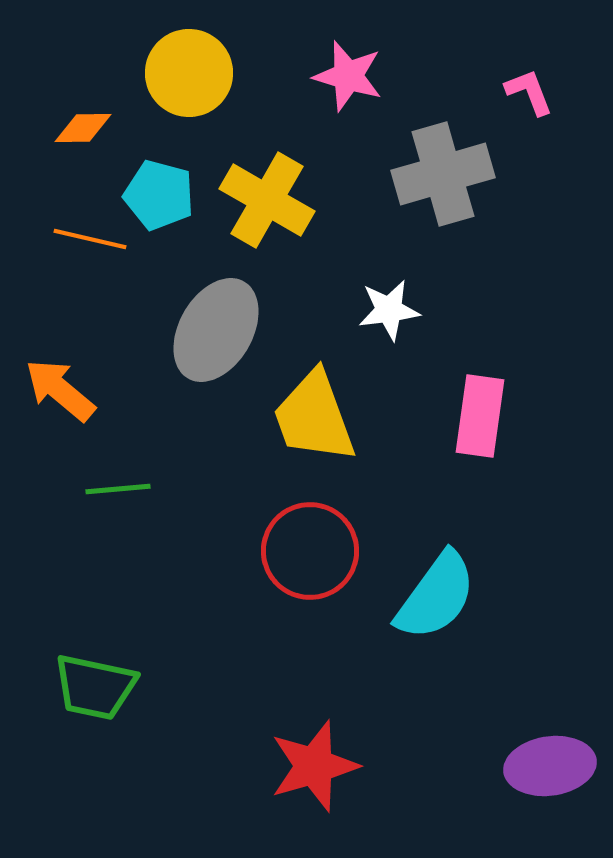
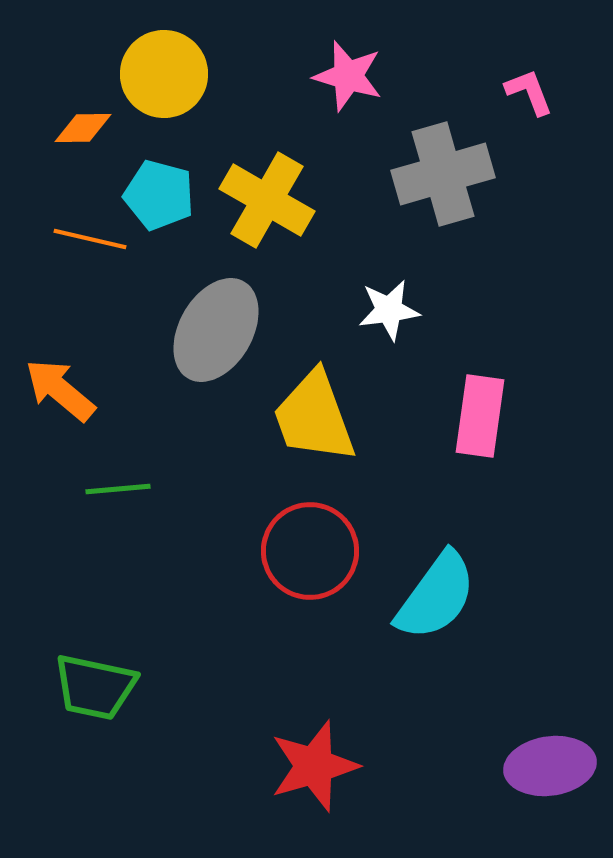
yellow circle: moved 25 px left, 1 px down
